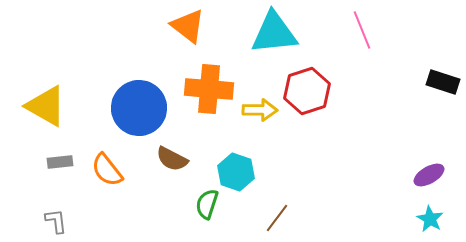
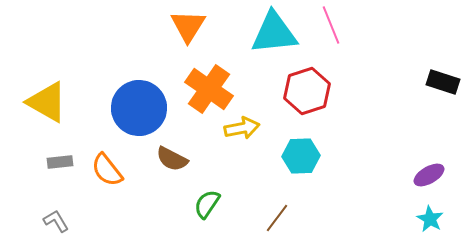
orange triangle: rotated 24 degrees clockwise
pink line: moved 31 px left, 5 px up
orange cross: rotated 30 degrees clockwise
yellow triangle: moved 1 px right, 4 px up
yellow arrow: moved 18 px left, 18 px down; rotated 12 degrees counterclockwise
cyan hexagon: moved 65 px right, 16 px up; rotated 21 degrees counterclockwise
green semicircle: rotated 16 degrees clockwise
gray L-shape: rotated 24 degrees counterclockwise
